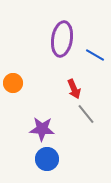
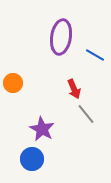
purple ellipse: moved 1 px left, 2 px up
purple star: rotated 25 degrees clockwise
blue circle: moved 15 px left
